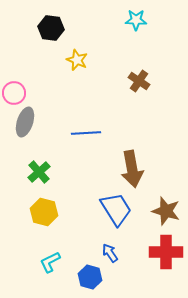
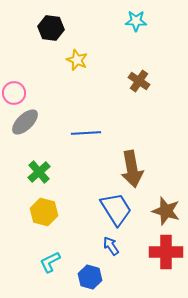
cyan star: moved 1 px down
gray ellipse: rotated 28 degrees clockwise
blue arrow: moved 1 px right, 7 px up
